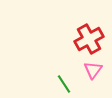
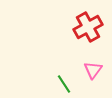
red cross: moved 1 px left, 12 px up
